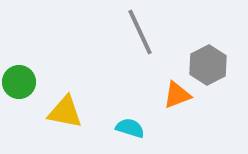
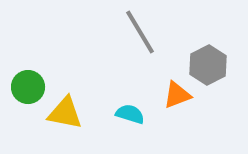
gray line: rotated 6 degrees counterclockwise
green circle: moved 9 px right, 5 px down
yellow triangle: moved 1 px down
cyan semicircle: moved 14 px up
